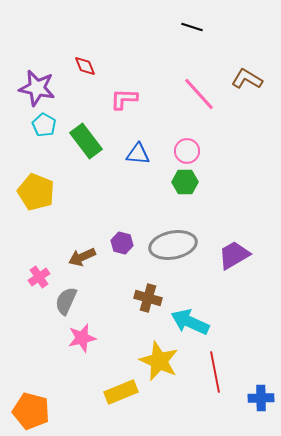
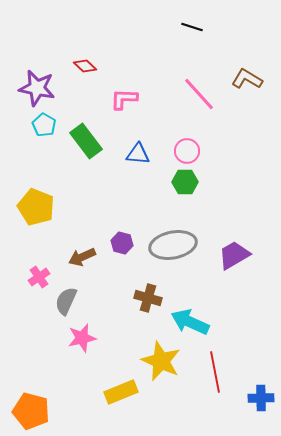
red diamond: rotated 25 degrees counterclockwise
yellow pentagon: moved 15 px down
yellow star: moved 2 px right
